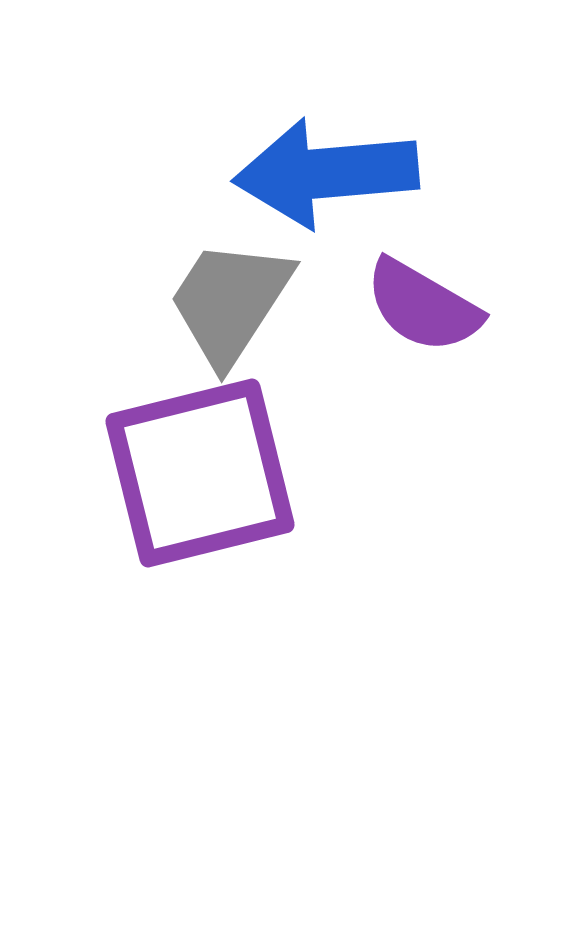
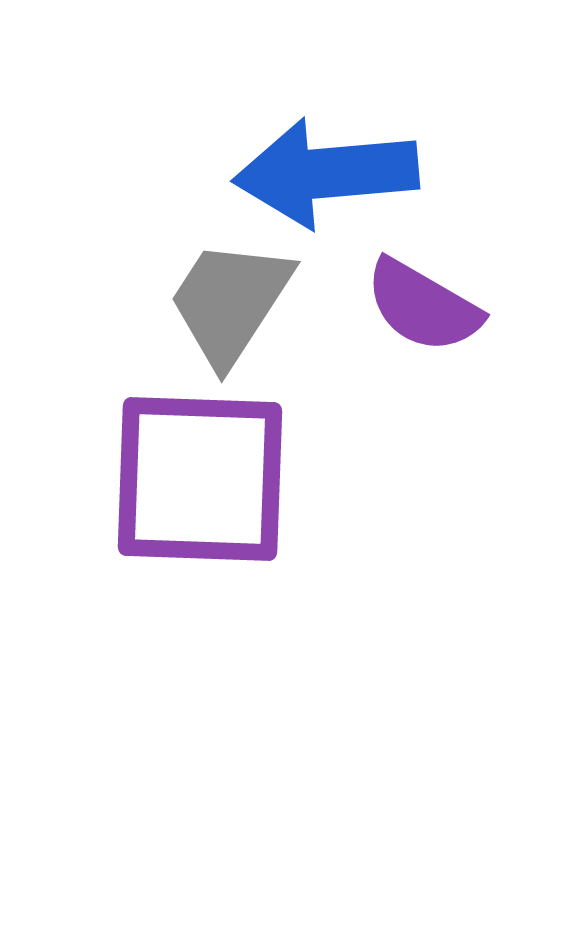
purple square: moved 6 px down; rotated 16 degrees clockwise
